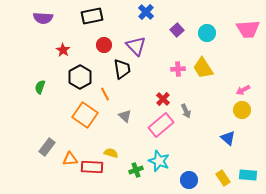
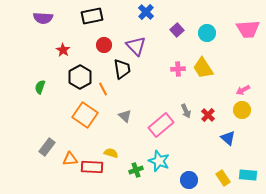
orange line: moved 2 px left, 5 px up
red cross: moved 45 px right, 16 px down
